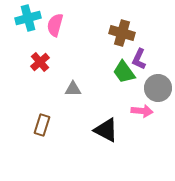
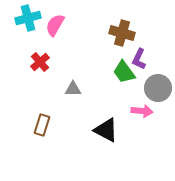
pink semicircle: rotated 15 degrees clockwise
